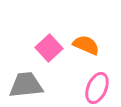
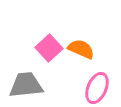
orange semicircle: moved 5 px left, 4 px down
